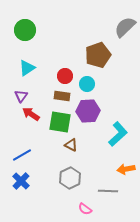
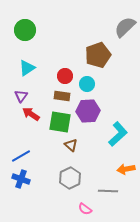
brown triangle: rotated 16 degrees clockwise
blue line: moved 1 px left, 1 px down
blue cross: moved 2 px up; rotated 24 degrees counterclockwise
